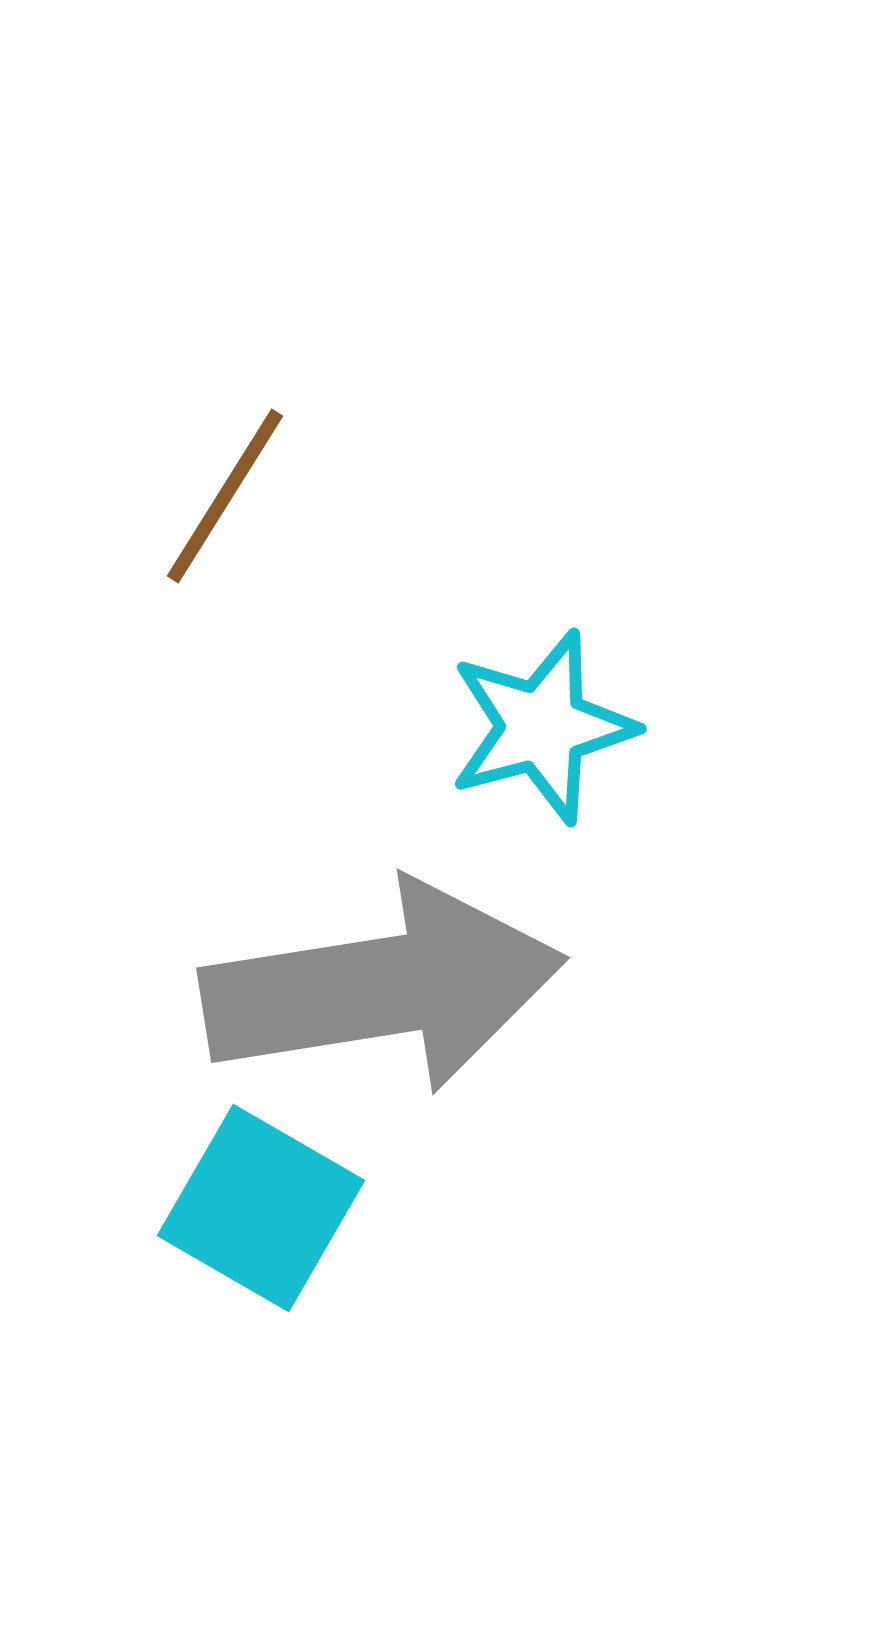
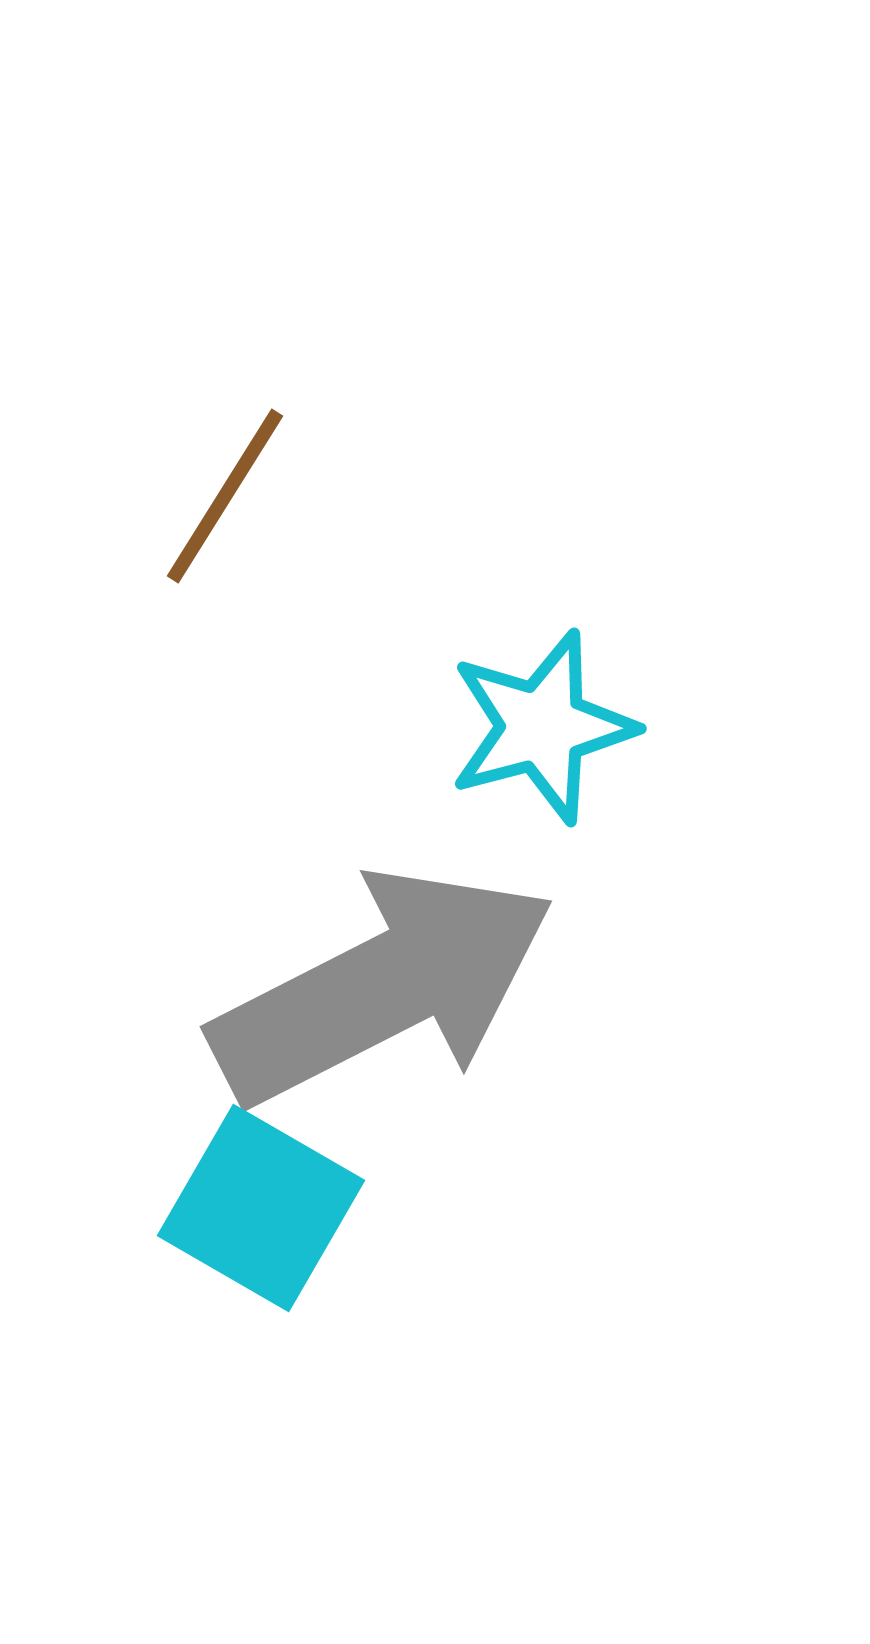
gray arrow: rotated 18 degrees counterclockwise
